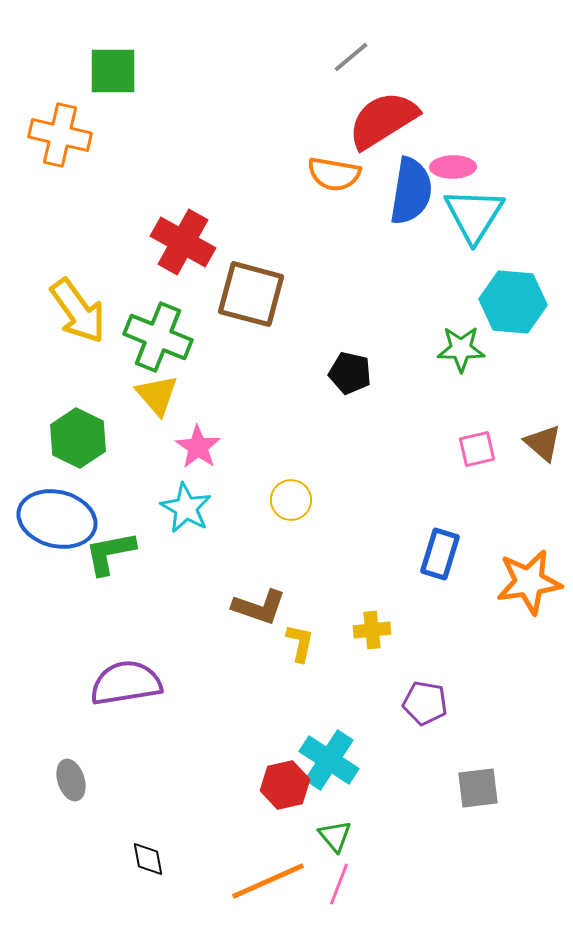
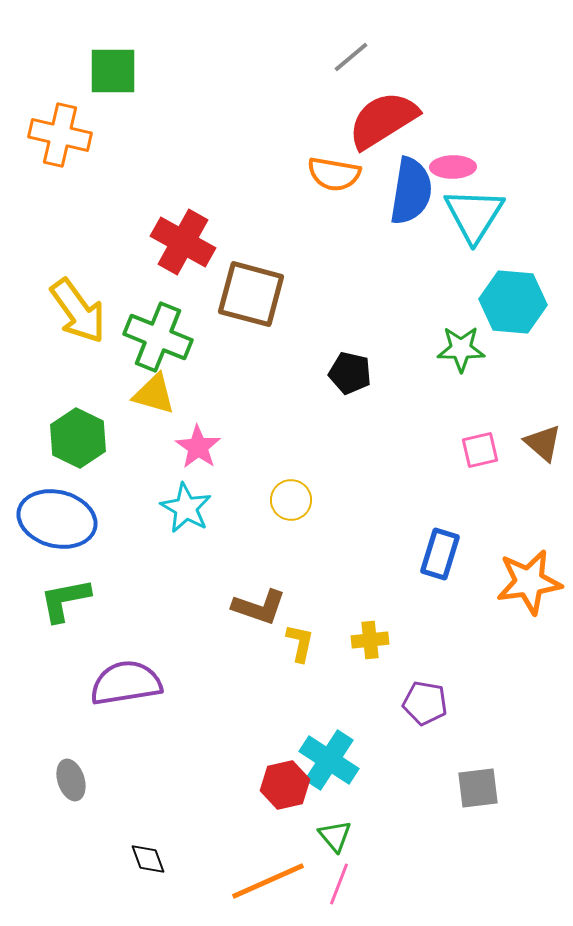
yellow triangle: moved 3 px left, 1 px up; rotated 33 degrees counterclockwise
pink square: moved 3 px right, 1 px down
green L-shape: moved 45 px left, 47 px down
yellow cross: moved 2 px left, 10 px down
black diamond: rotated 9 degrees counterclockwise
